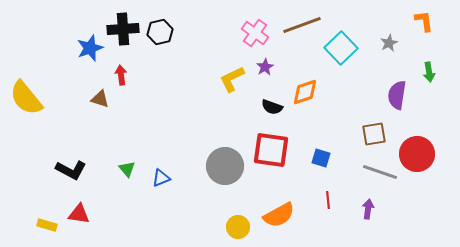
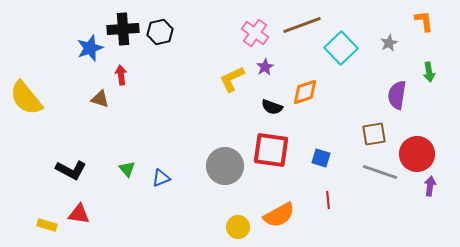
purple arrow: moved 62 px right, 23 px up
